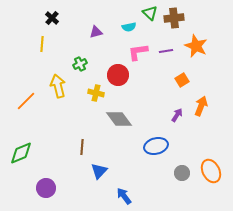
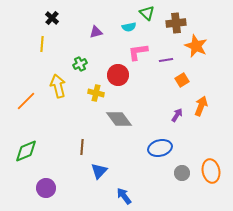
green triangle: moved 3 px left
brown cross: moved 2 px right, 5 px down
purple line: moved 9 px down
blue ellipse: moved 4 px right, 2 px down
green diamond: moved 5 px right, 2 px up
orange ellipse: rotated 15 degrees clockwise
